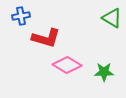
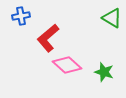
red L-shape: moved 2 px right; rotated 124 degrees clockwise
pink diamond: rotated 12 degrees clockwise
green star: rotated 18 degrees clockwise
